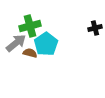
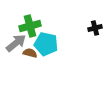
cyan pentagon: rotated 25 degrees counterclockwise
